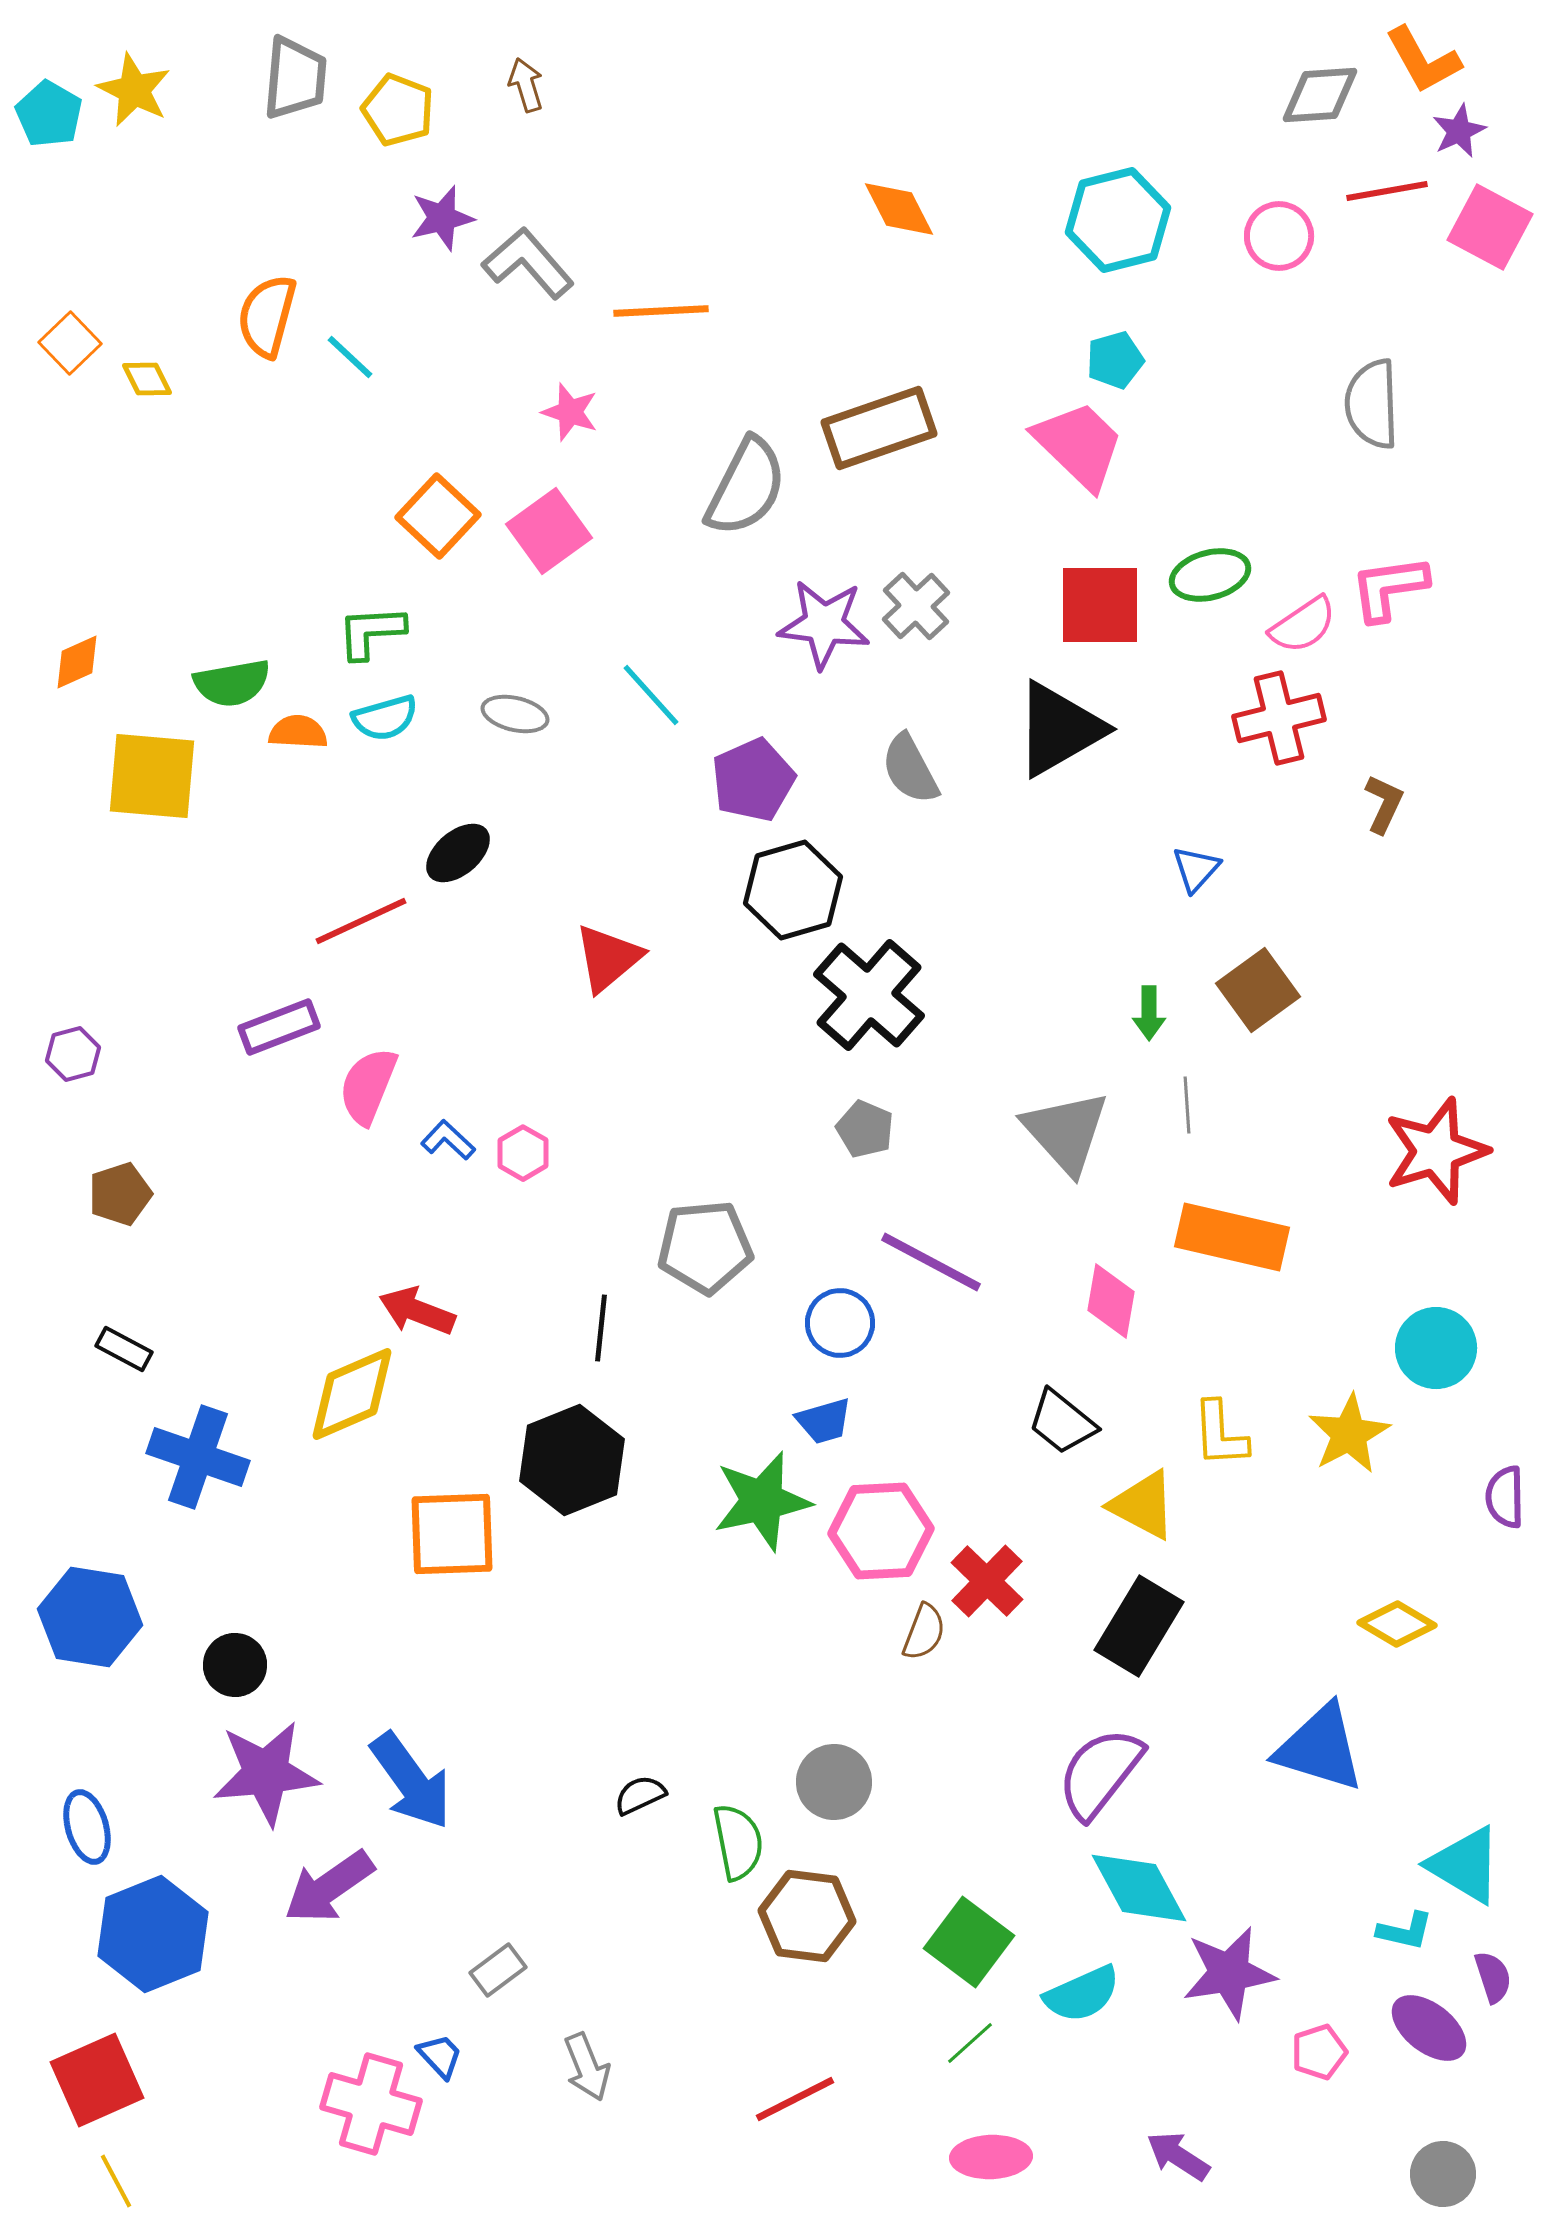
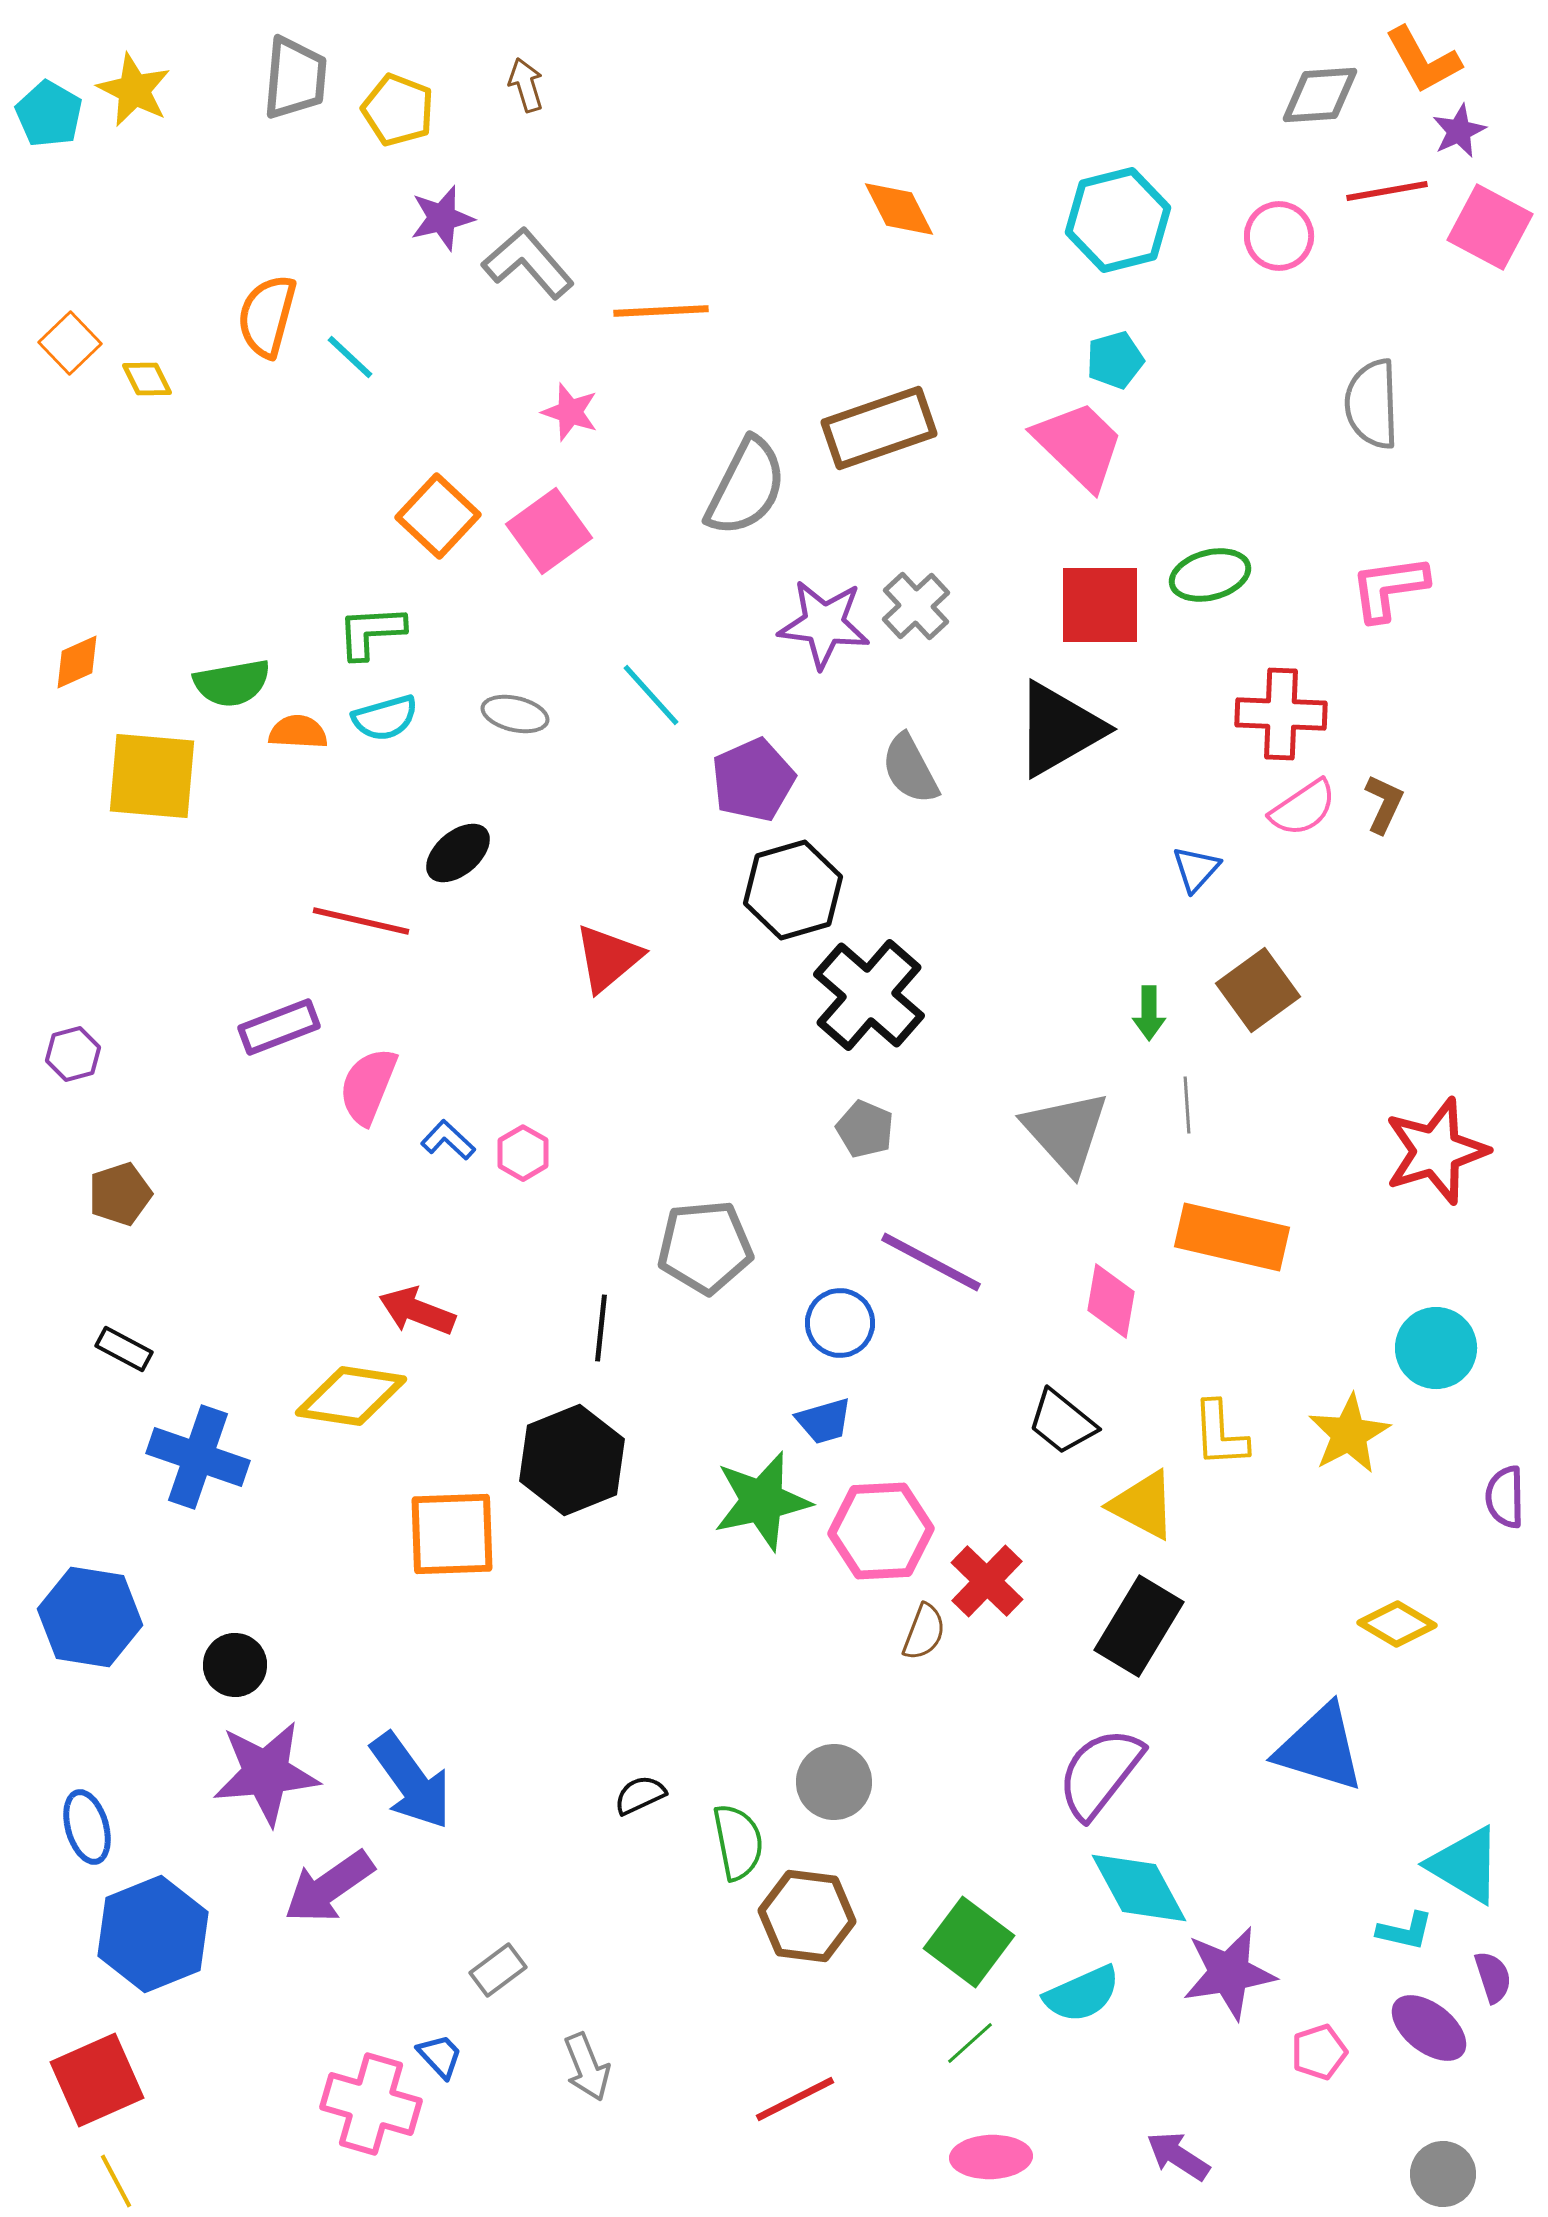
pink semicircle at (1303, 625): moved 183 px down
red cross at (1279, 718): moved 2 px right, 4 px up; rotated 16 degrees clockwise
red line at (361, 921): rotated 38 degrees clockwise
yellow diamond at (352, 1394): moved 1 px left, 2 px down; rotated 32 degrees clockwise
